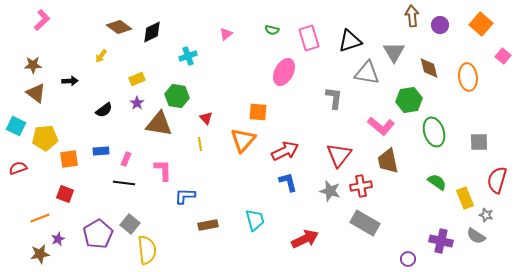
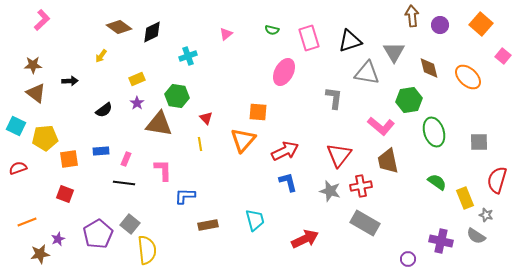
orange ellipse at (468, 77): rotated 40 degrees counterclockwise
orange line at (40, 218): moved 13 px left, 4 px down
